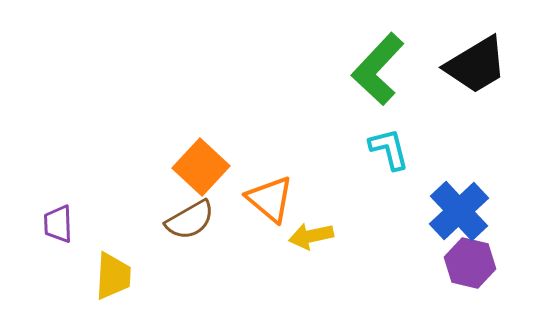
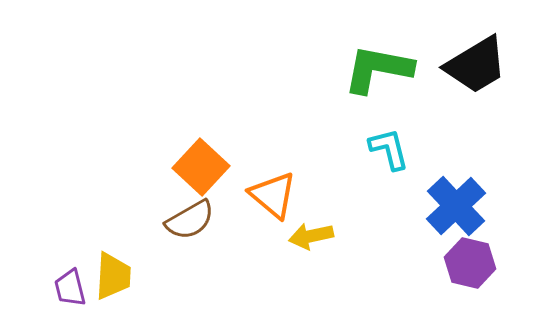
green L-shape: rotated 58 degrees clockwise
orange triangle: moved 3 px right, 4 px up
blue cross: moved 3 px left, 5 px up
purple trapezoid: moved 12 px right, 64 px down; rotated 12 degrees counterclockwise
